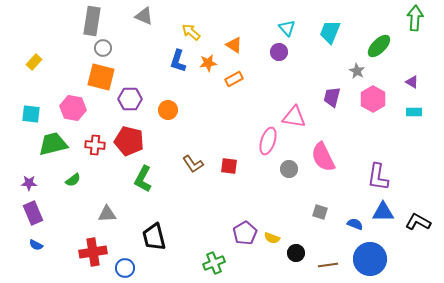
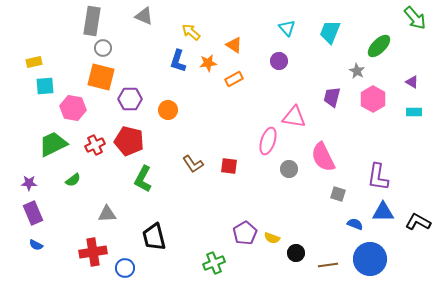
green arrow at (415, 18): rotated 135 degrees clockwise
purple circle at (279, 52): moved 9 px down
yellow rectangle at (34, 62): rotated 35 degrees clockwise
cyan square at (31, 114): moved 14 px right, 28 px up; rotated 12 degrees counterclockwise
green trapezoid at (53, 144): rotated 12 degrees counterclockwise
red cross at (95, 145): rotated 30 degrees counterclockwise
gray square at (320, 212): moved 18 px right, 18 px up
